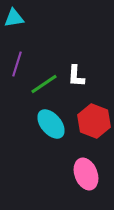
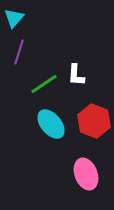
cyan triangle: rotated 40 degrees counterclockwise
purple line: moved 2 px right, 12 px up
white L-shape: moved 1 px up
